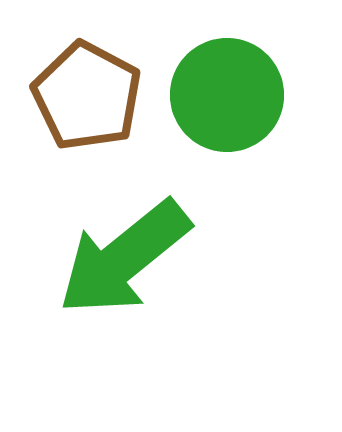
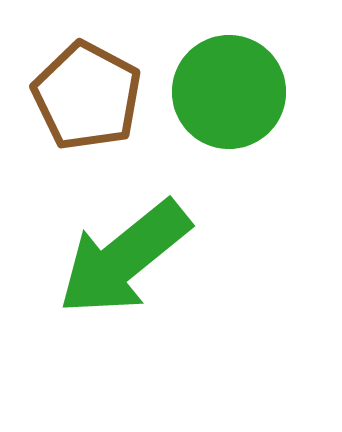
green circle: moved 2 px right, 3 px up
